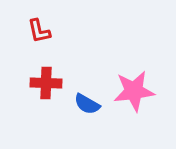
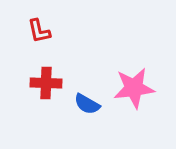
pink star: moved 3 px up
